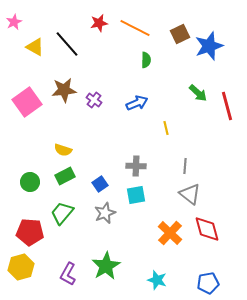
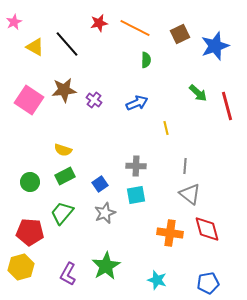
blue star: moved 6 px right
pink square: moved 2 px right, 2 px up; rotated 20 degrees counterclockwise
orange cross: rotated 35 degrees counterclockwise
